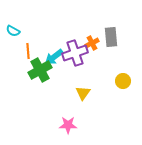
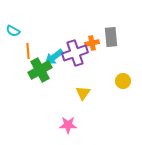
orange cross: rotated 16 degrees clockwise
